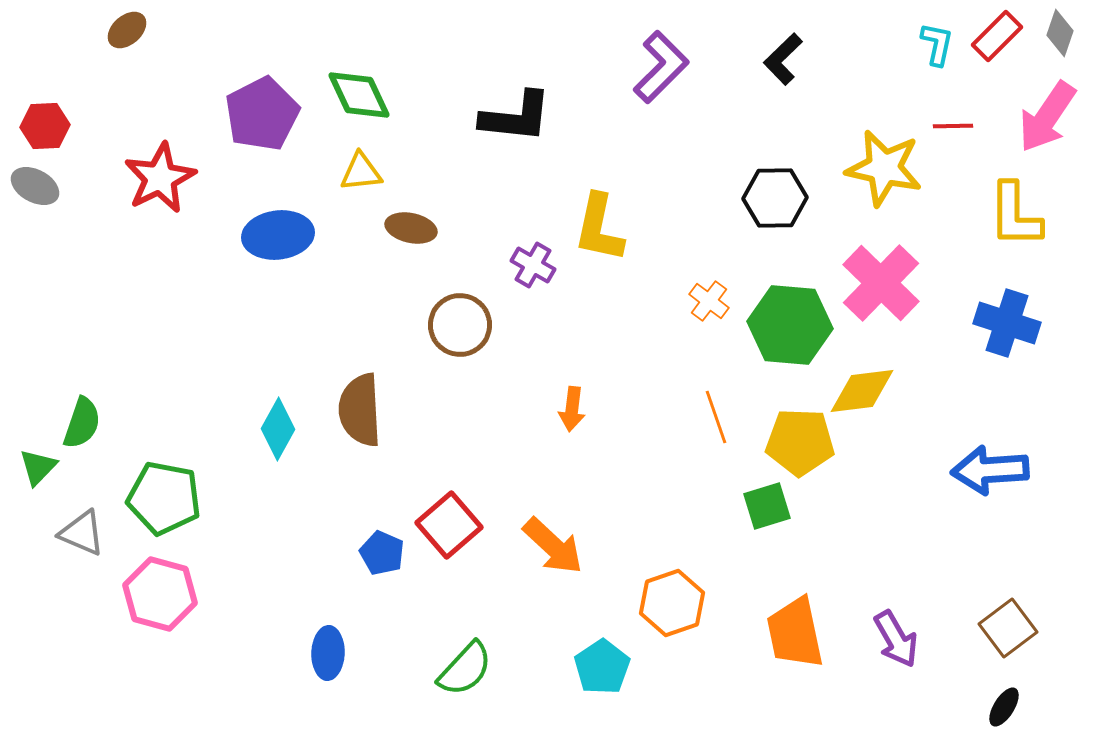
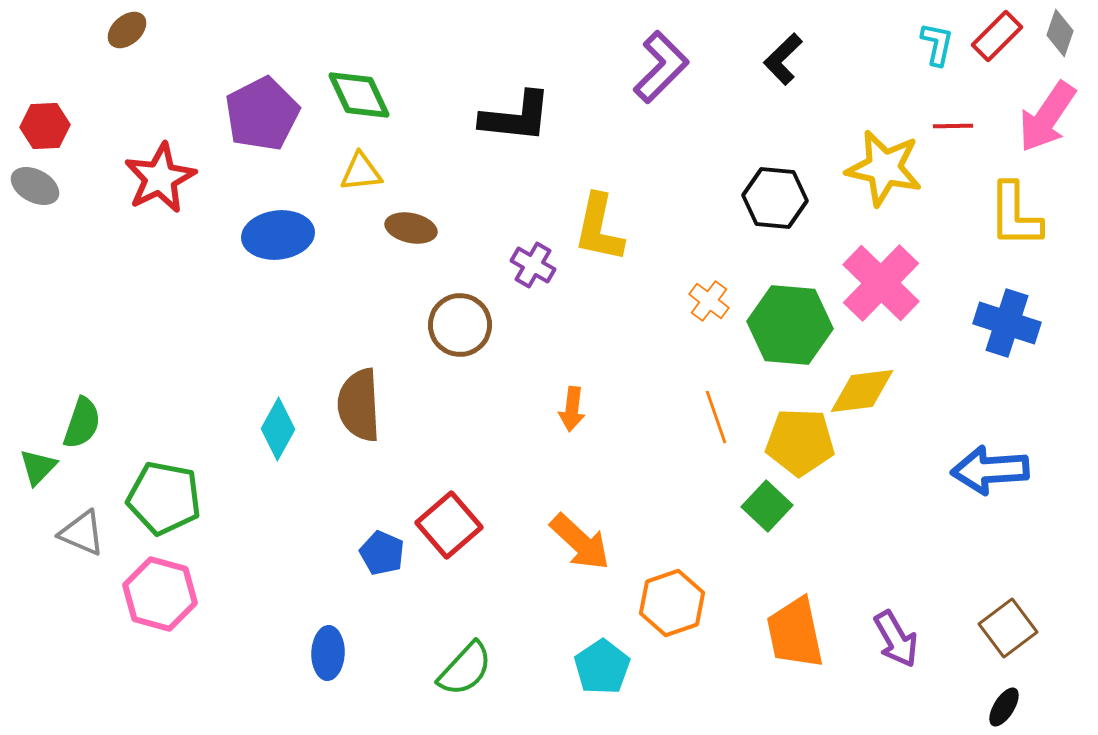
black hexagon at (775, 198): rotated 6 degrees clockwise
brown semicircle at (360, 410): moved 1 px left, 5 px up
green square at (767, 506): rotated 30 degrees counterclockwise
orange arrow at (553, 546): moved 27 px right, 4 px up
